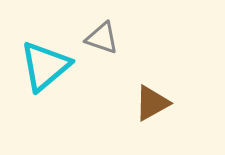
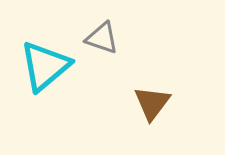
brown triangle: rotated 24 degrees counterclockwise
